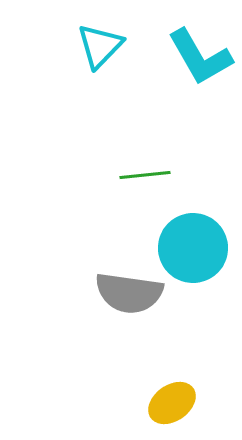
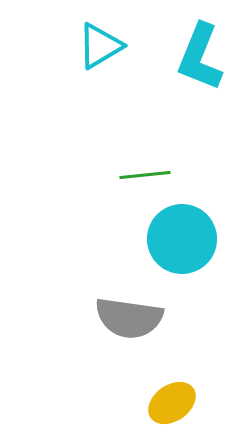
cyan triangle: rotated 15 degrees clockwise
cyan L-shape: rotated 52 degrees clockwise
cyan circle: moved 11 px left, 9 px up
gray semicircle: moved 25 px down
